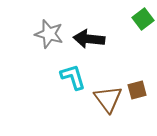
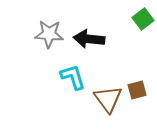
gray star: rotated 12 degrees counterclockwise
